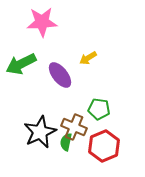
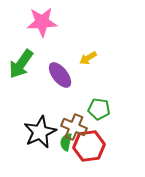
green arrow: rotated 28 degrees counterclockwise
red hexagon: moved 15 px left; rotated 16 degrees clockwise
